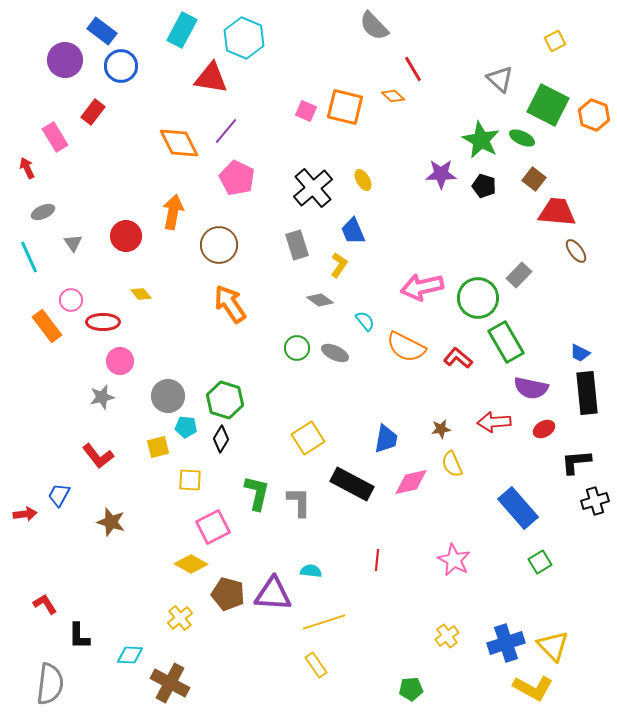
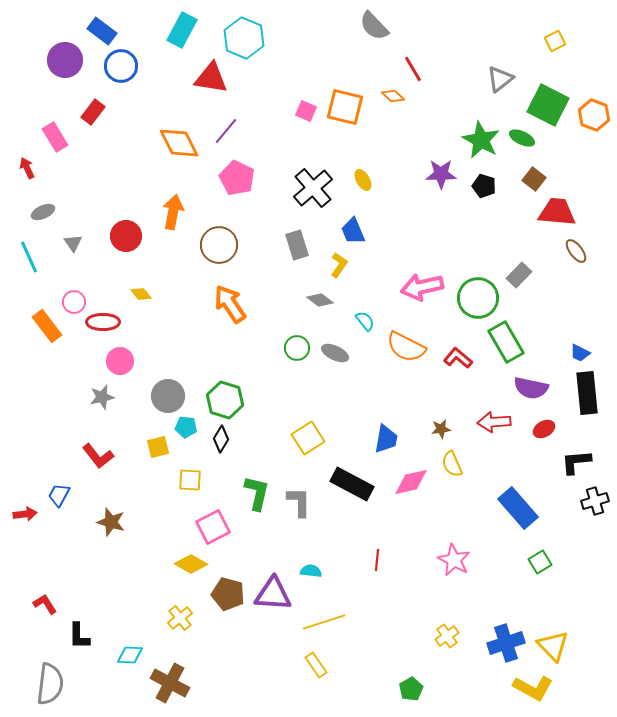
gray triangle at (500, 79): rotated 40 degrees clockwise
pink circle at (71, 300): moved 3 px right, 2 px down
green pentagon at (411, 689): rotated 25 degrees counterclockwise
